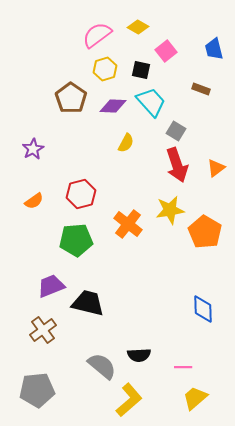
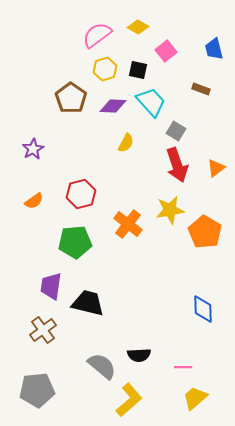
black square: moved 3 px left
green pentagon: moved 1 px left, 2 px down
purple trapezoid: rotated 60 degrees counterclockwise
